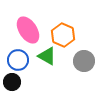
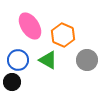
pink ellipse: moved 2 px right, 4 px up
green triangle: moved 1 px right, 4 px down
gray circle: moved 3 px right, 1 px up
